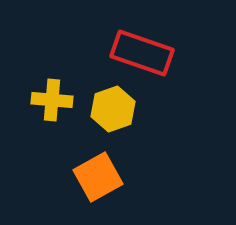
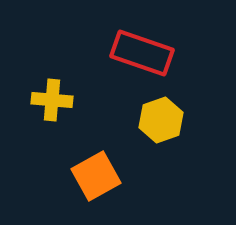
yellow hexagon: moved 48 px right, 11 px down
orange square: moved 2 px left, 1 px up
